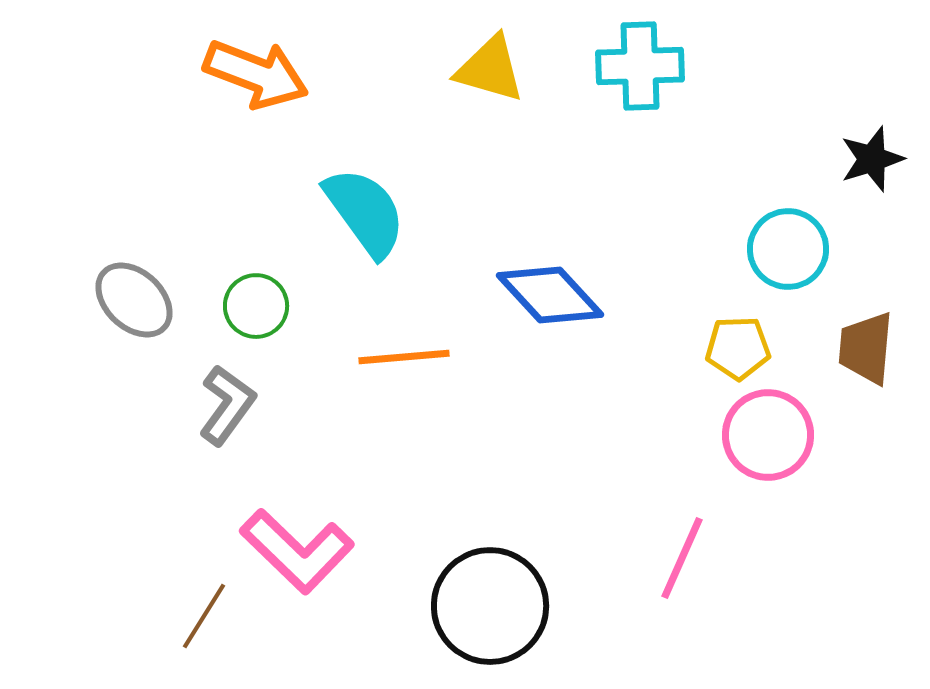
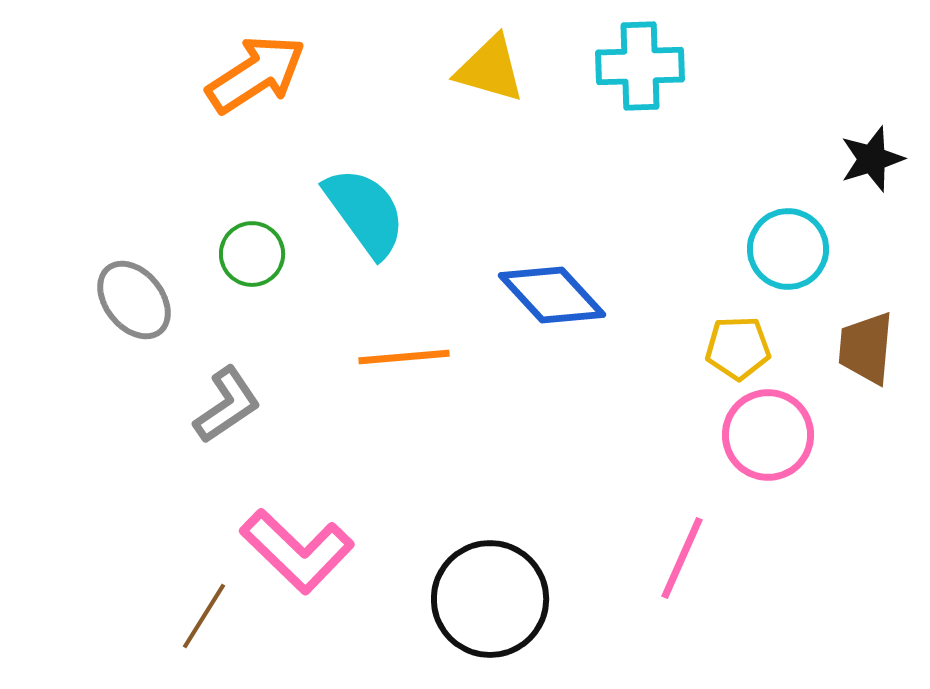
orange arrow: rotated 54 degrees counterclockwise
blue diamond: moved 2 px right
gray ellipse: rotated 8 degrees clockwise
green circle: moved 4 px left, 52 px up
gray L-shape: rotated 20 degrees clockwise
black circle: moved 7 px up
